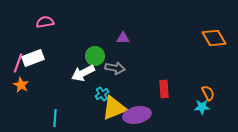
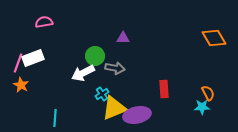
pink semicircle: moved 1 px left
